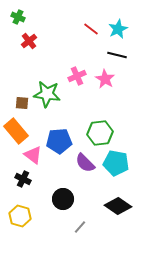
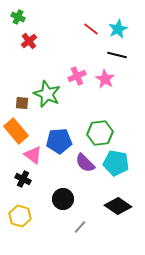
green star: rotated 16 degrees clockwise
